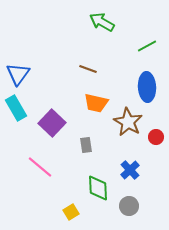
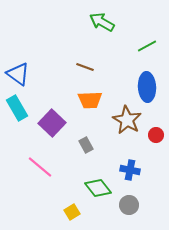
brown line: moved 3 px left, 2 px up
blue triangle: rotated 30 degrees counterclockwise
orange trapezoid: moved 6 px left, 3 px up; rotated 15 degrees counterclockwise
cyan rectangle: moved 1 px right
brown star: moved 1 px left, 2 px up
red circle: moved 2 px up
gray rectangle: rotated 21 degrees counterclockwise
blue cross: rotated 36 degrees counterclockwise
green diamond: rotated 36 degrees counterclockwise
gray circle: moved 1 px up
yellow square: moved 1 px right
